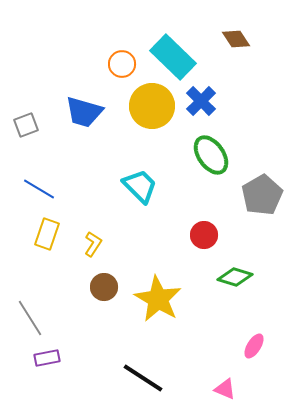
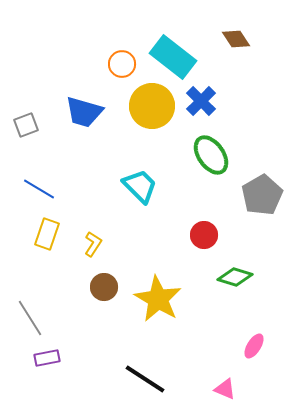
cyan rectangle: rotated 6 degrees counterclockwise
black line: moved 2 px right, 1 px down
